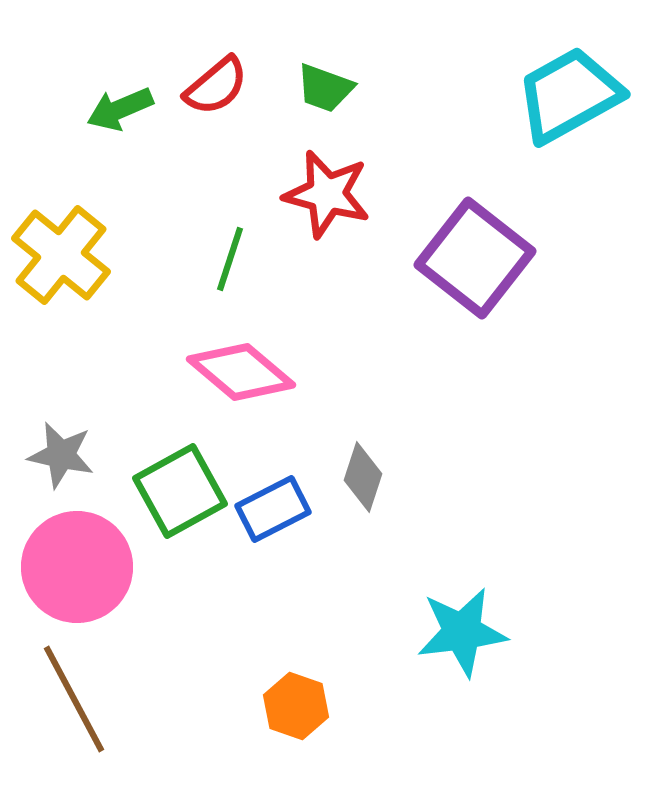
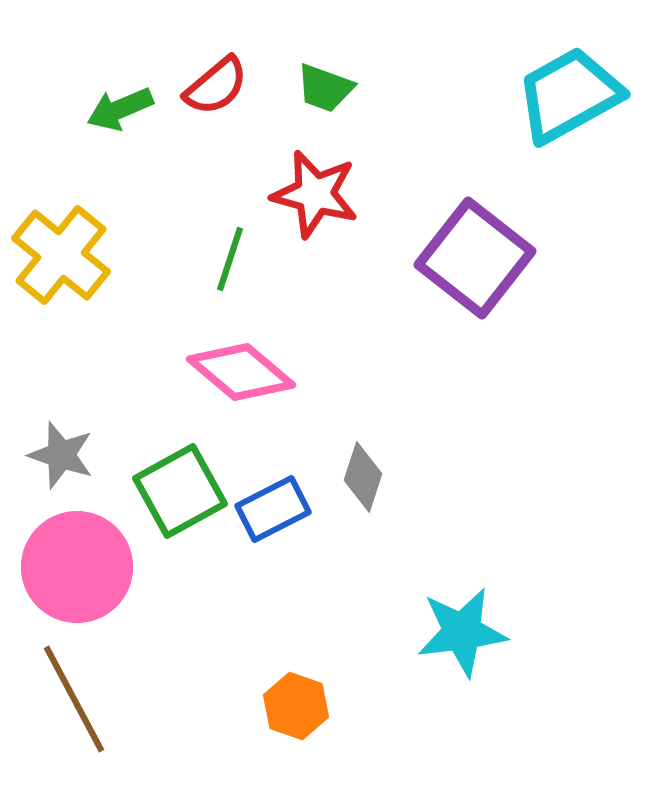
red star: moved 12 px left
gray star: rotated 6 degrees clockwise
